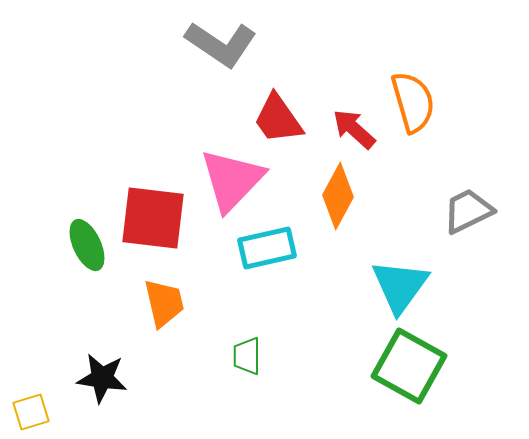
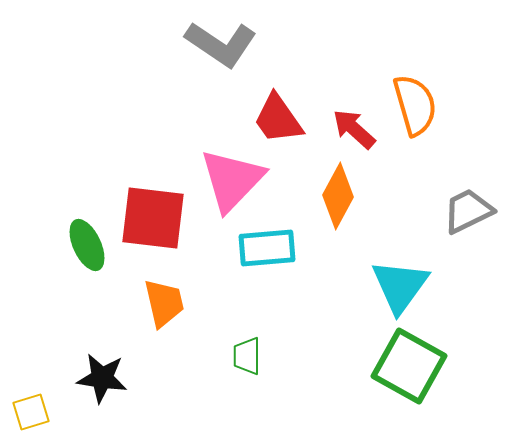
orange semicircle: moved 2 px right, 3 px down
cyan rectangle: rotated 8 degrees clockwise
